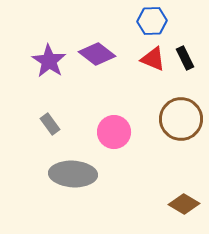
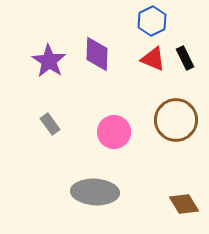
blue hexagon: rotated 24 degrees counterclockwise
purple diamond: rotated 54 degrees clockwise
brown circle: moved 5 px left, 1 px down
gray ellipse: moved 22 px right, 18 px down
brown diamond: rotated 28 degrees clockwise
